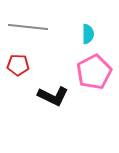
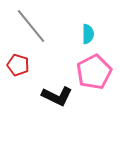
gray line: moved 3 px right, 1 px up; rotated 45 degrees clockwise
red pentagon: rotated 15 degrees clockwise
black L-shape: moved 4 px right
